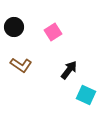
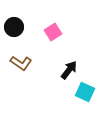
brown L-shape: moved 2 px up
cyan square: moved 1 px left, 3 px up
